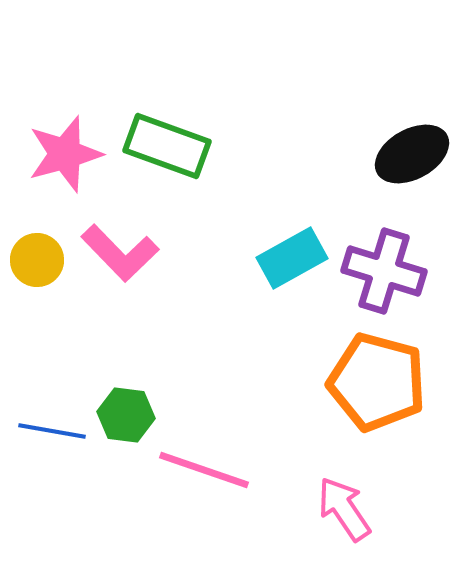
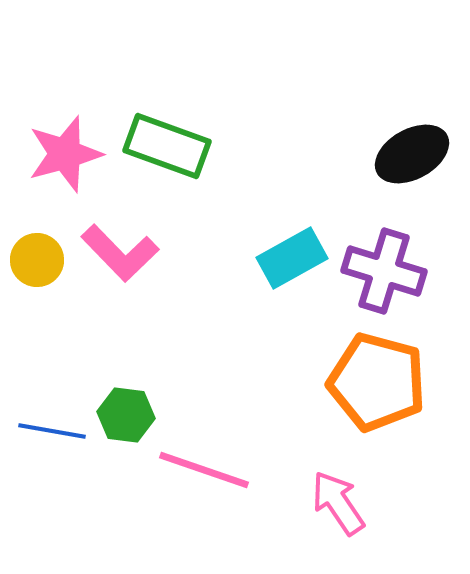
pink arrow: moved 6 px left, 6 px up
